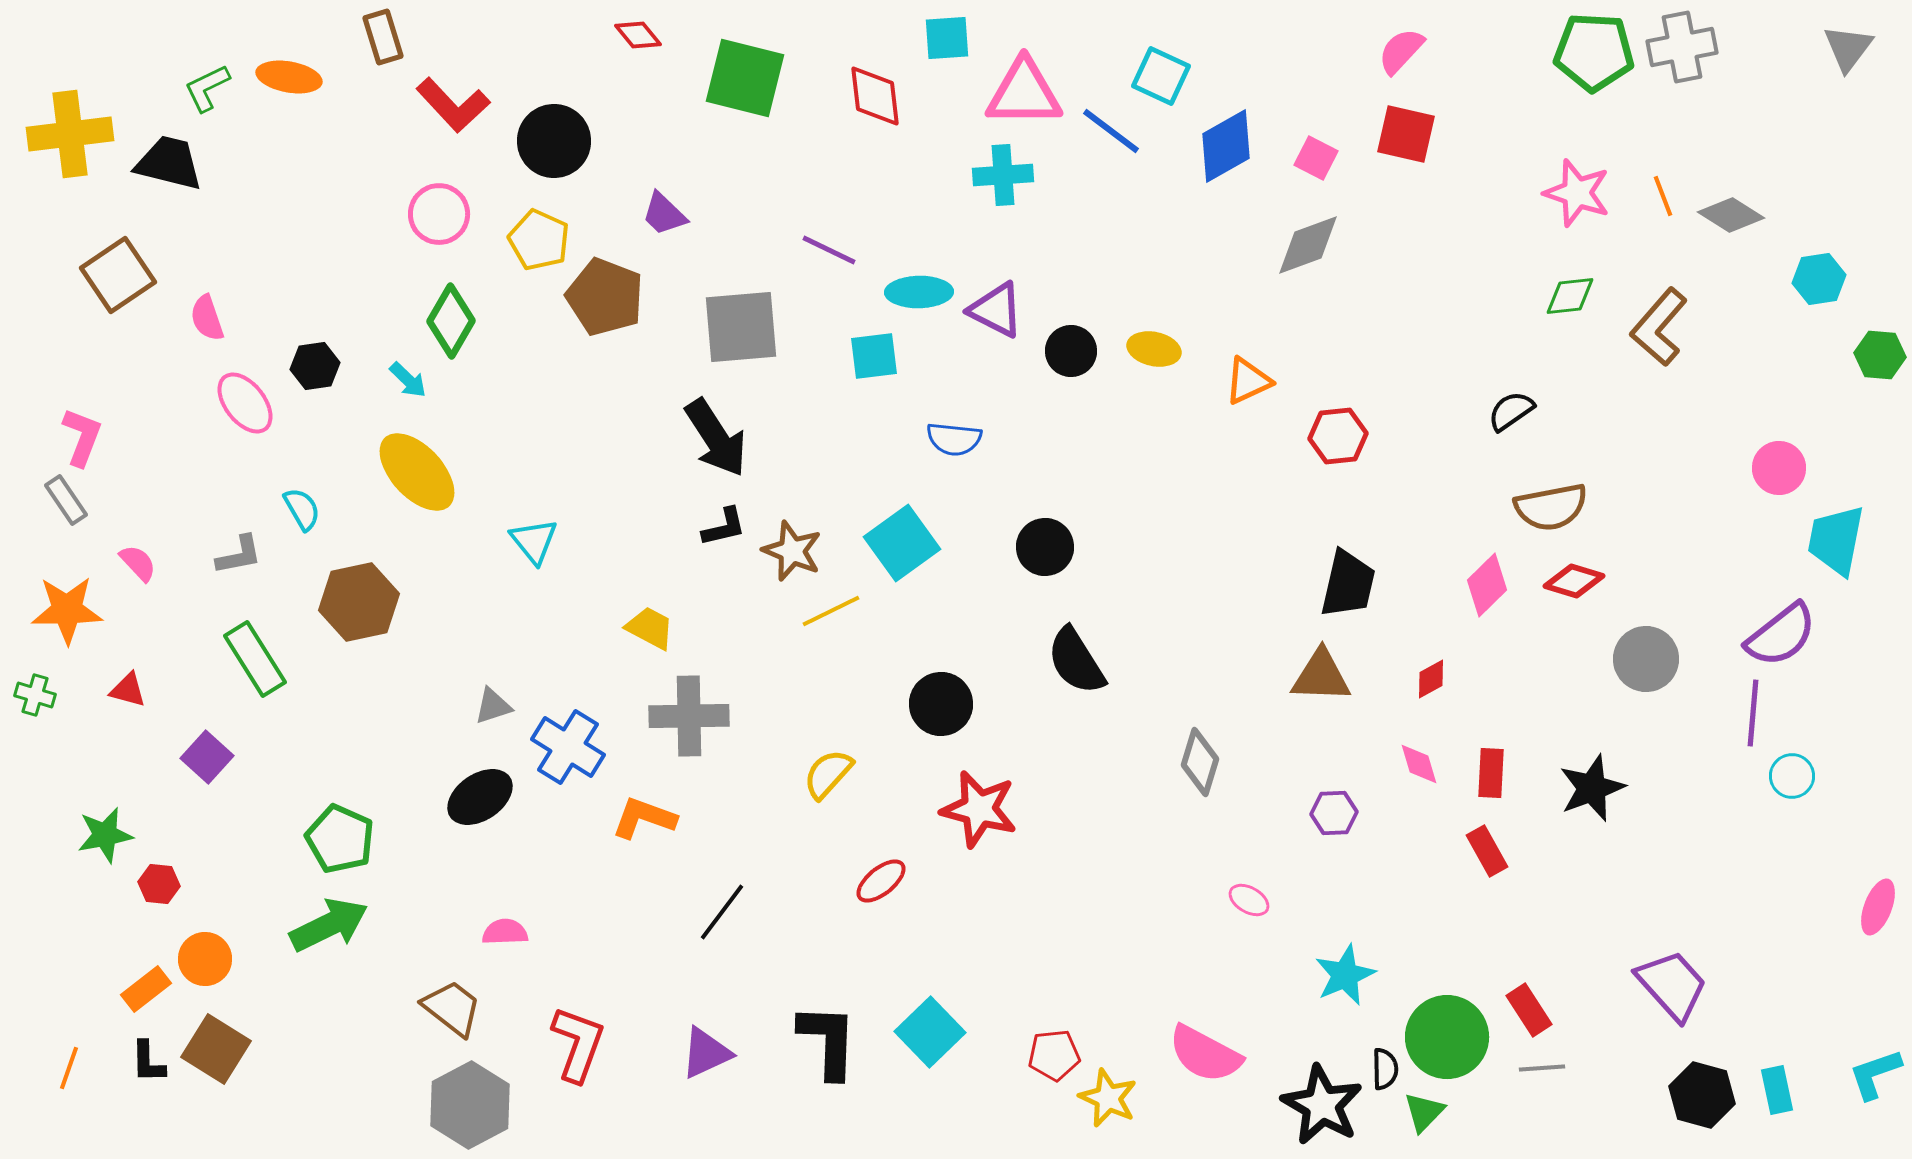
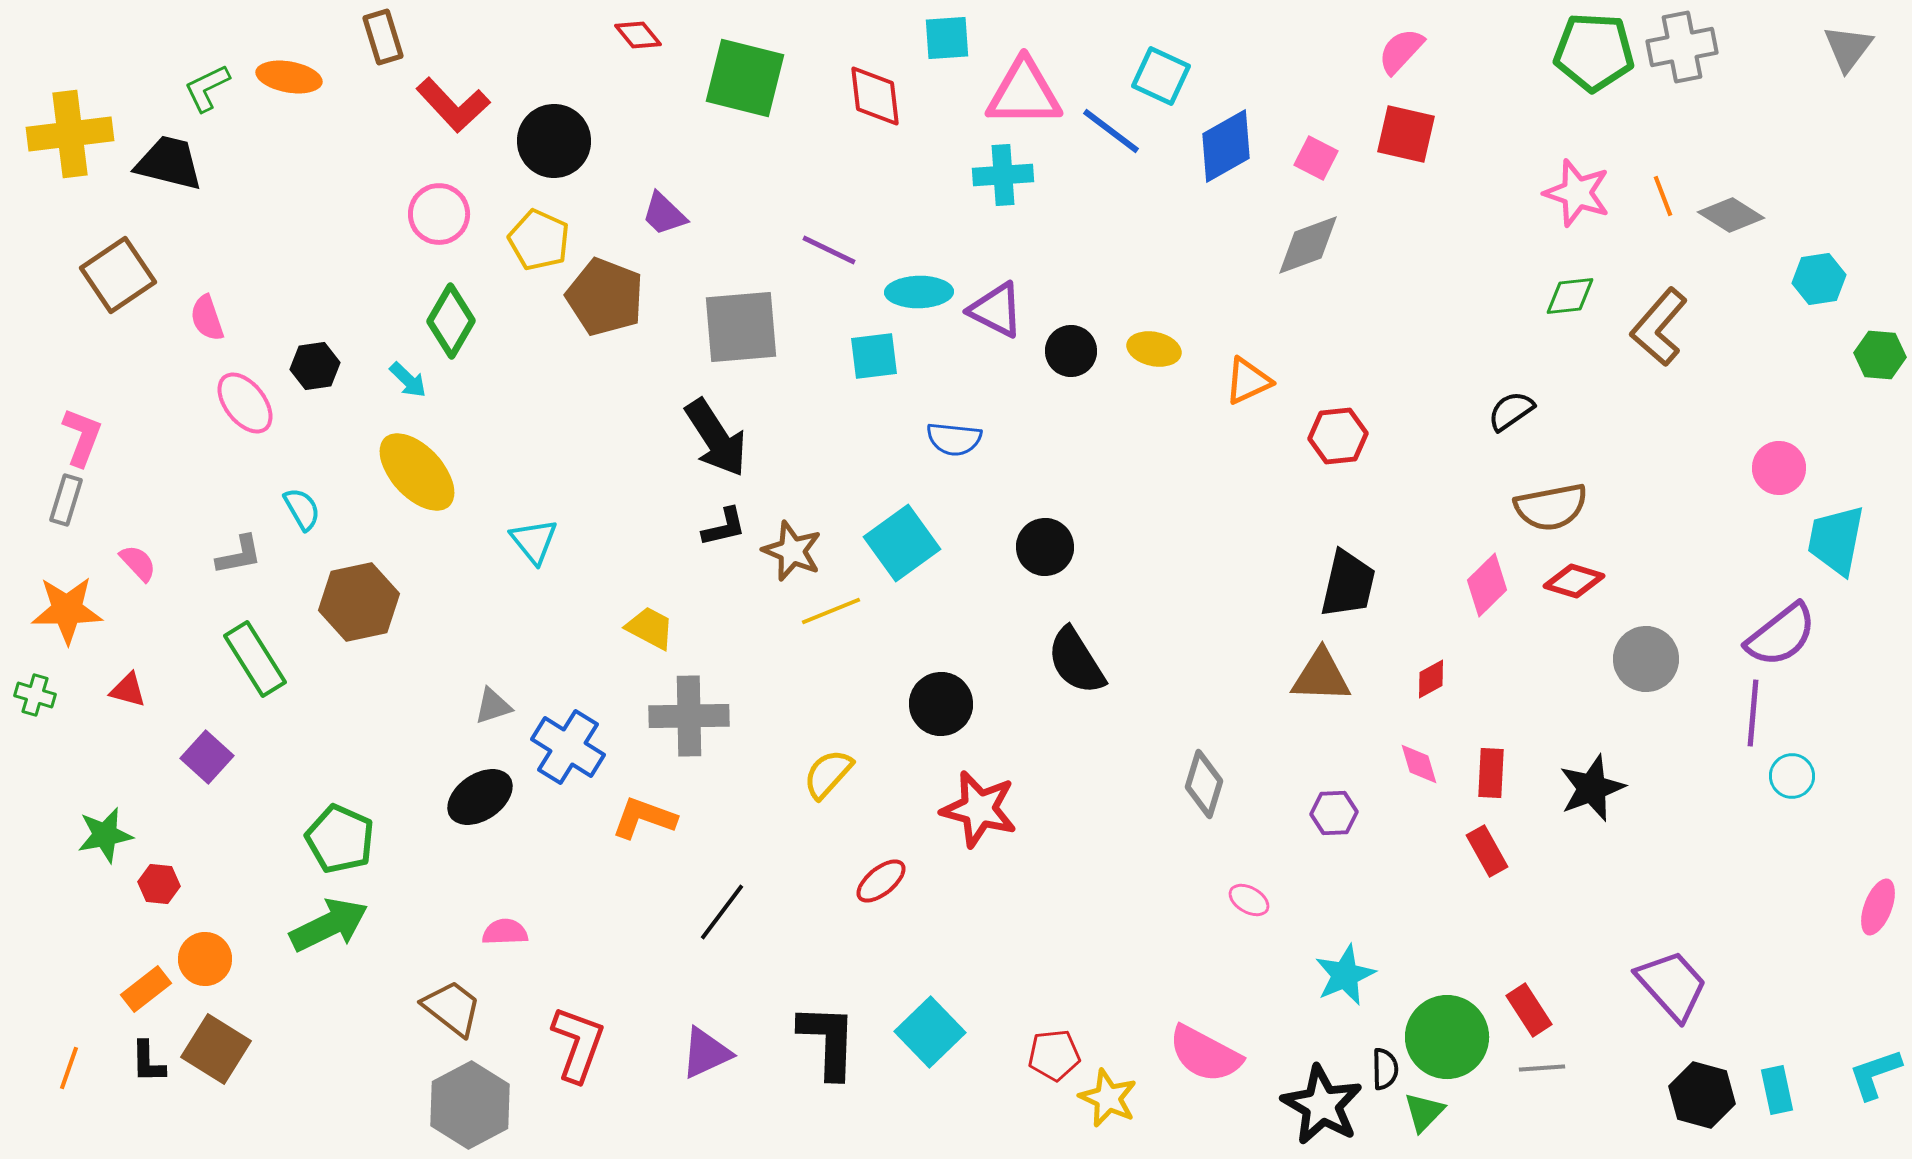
gray rectangle at (66, 500): rotated 51 degrees clockwise
yellow line at (831, 611): rotated 4 degrees clockwise
gray diamond at (1200, 762): moved 4 px right, 22 px down
